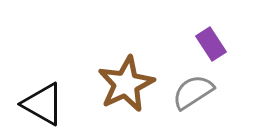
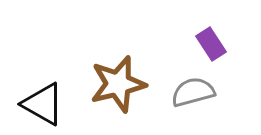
brown star: moved 8 px left; rotated 12 degrees clockwise
gray semicircle: rotated 18 degrees clockwise
